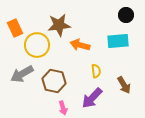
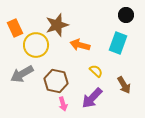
brown star: moved 2 px left; rotated 10 degrees counterclockwise
cyan rectangle: moved 2 px down; rotated 65 degrees counterclockwise
yellow circle: moved 1 px left
yellow semicircle: rotated 40 degrees counterclockwise
brown hexagon: moved 2 px right
pink arrow: moved 4 px up
